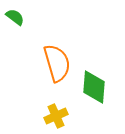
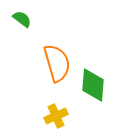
green semicircle: moved 7 px right, 2 px down
green diamond: moved 1 px left, 2 px up
